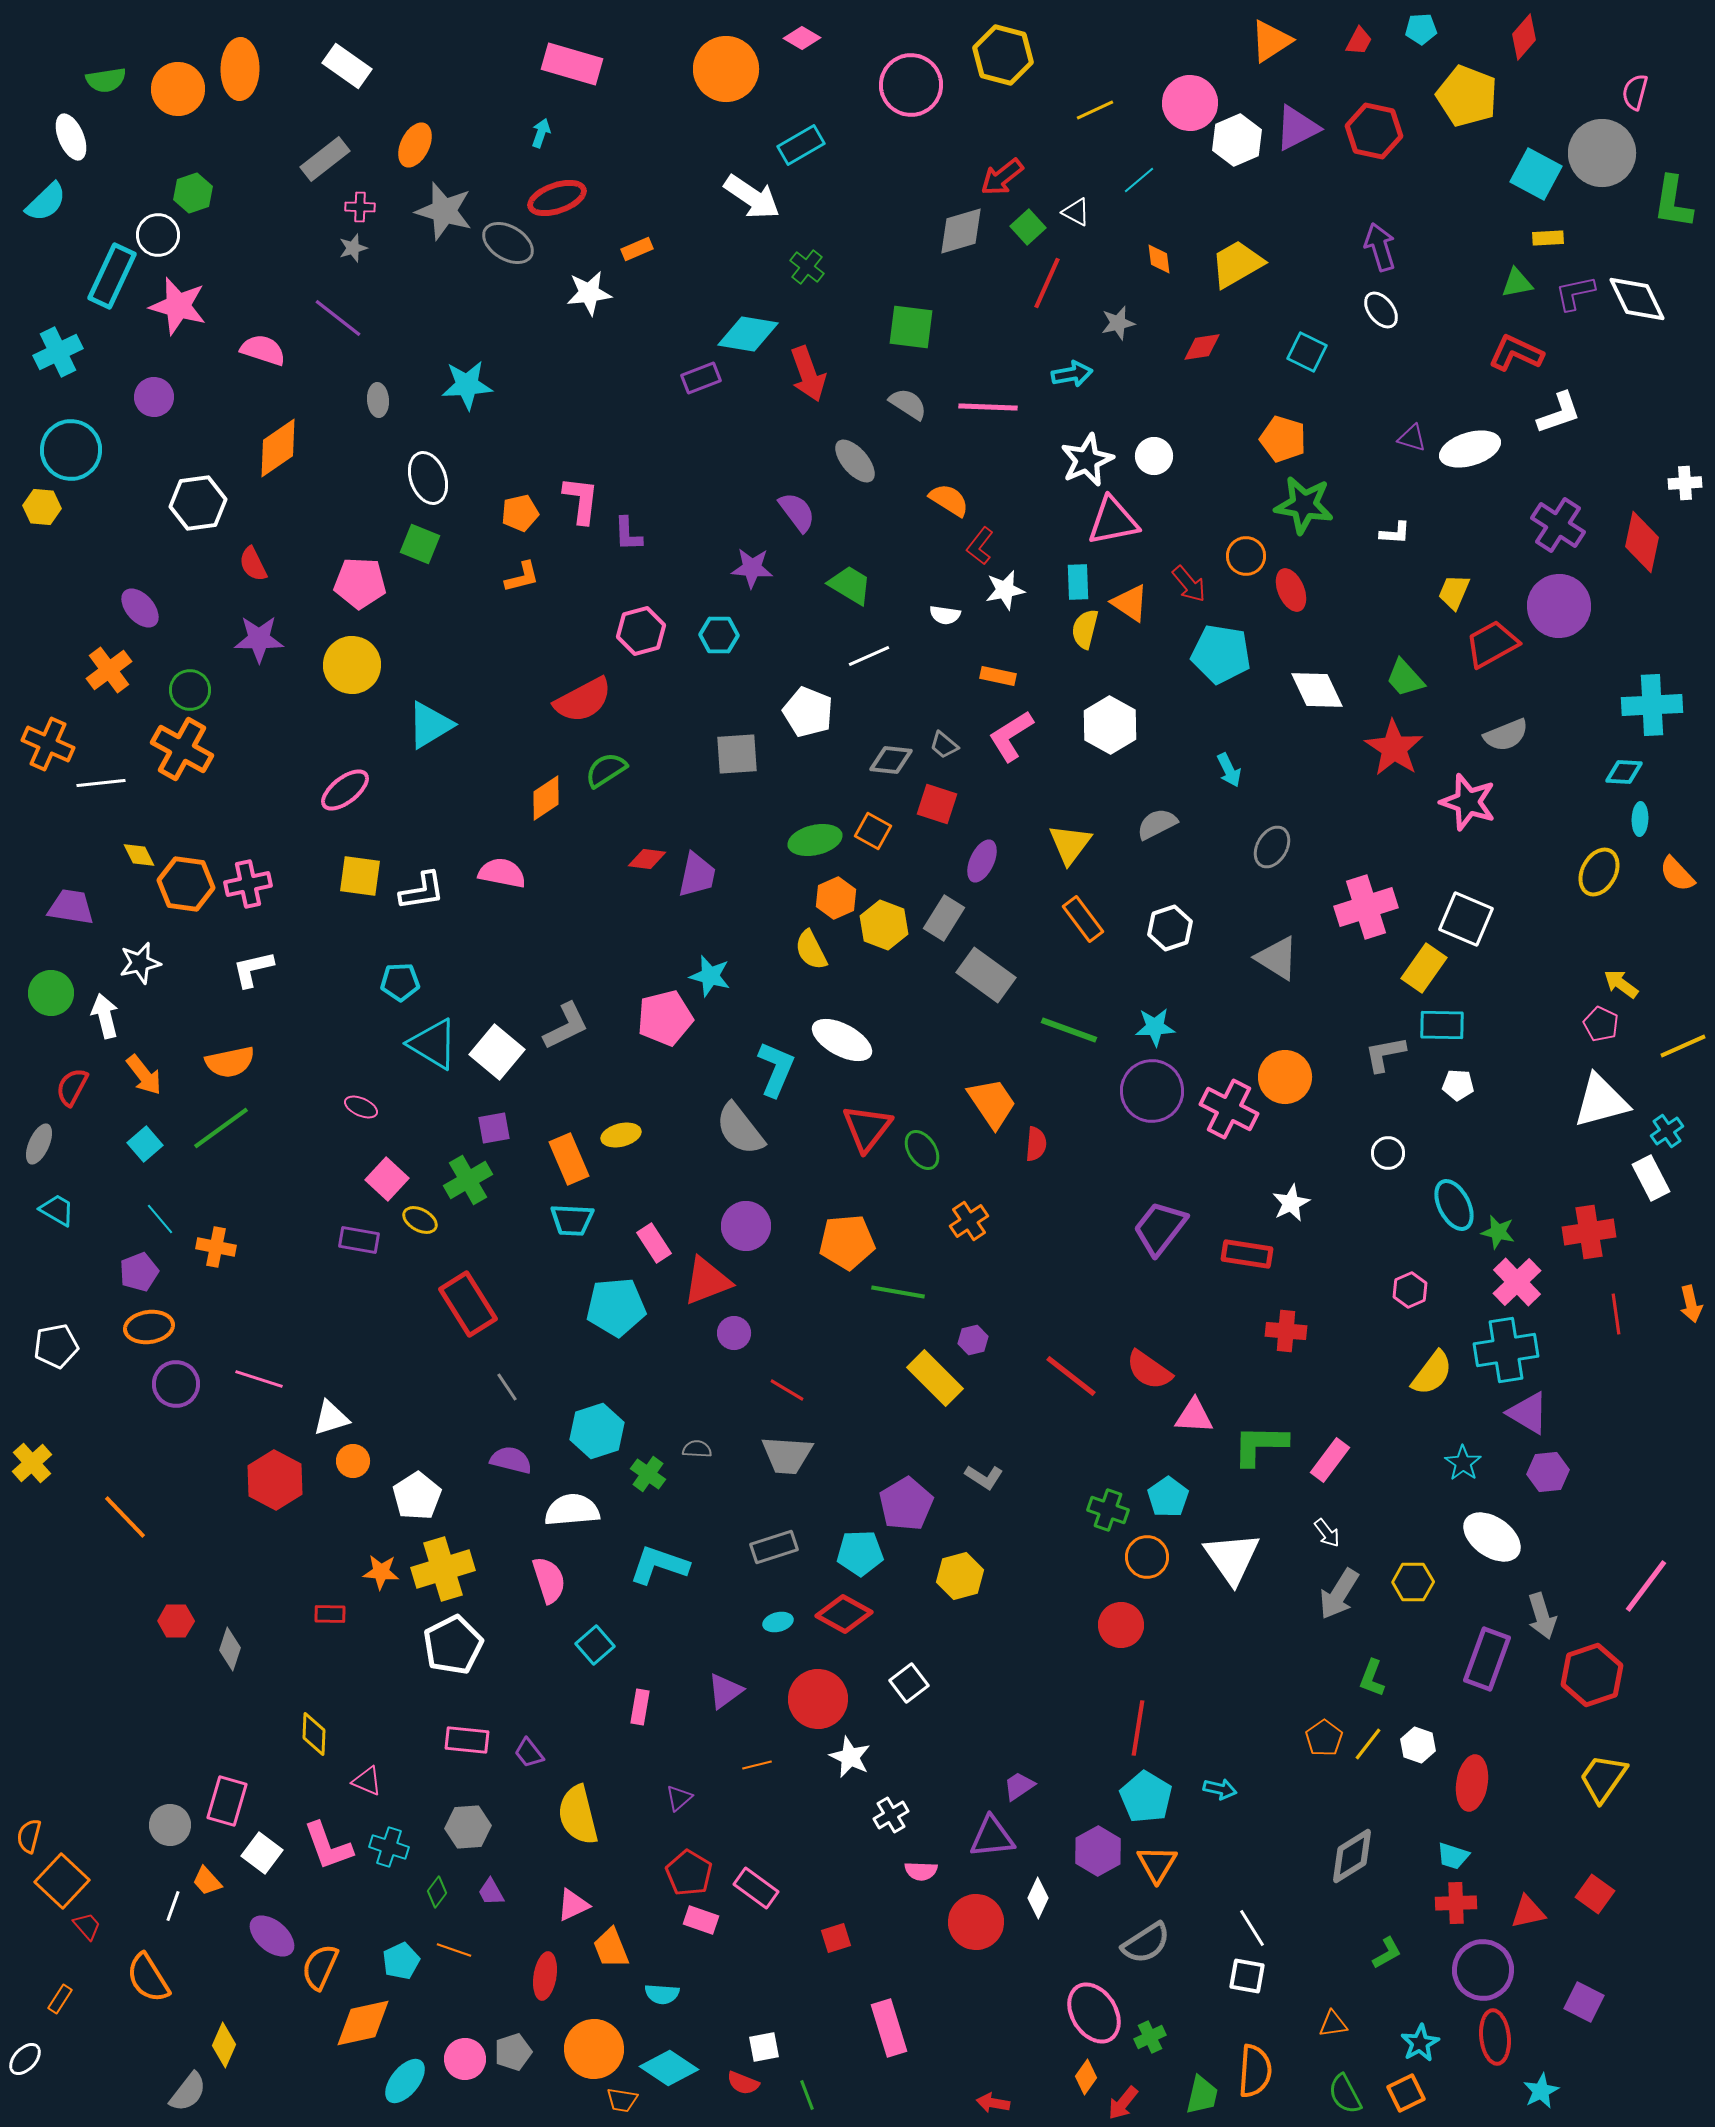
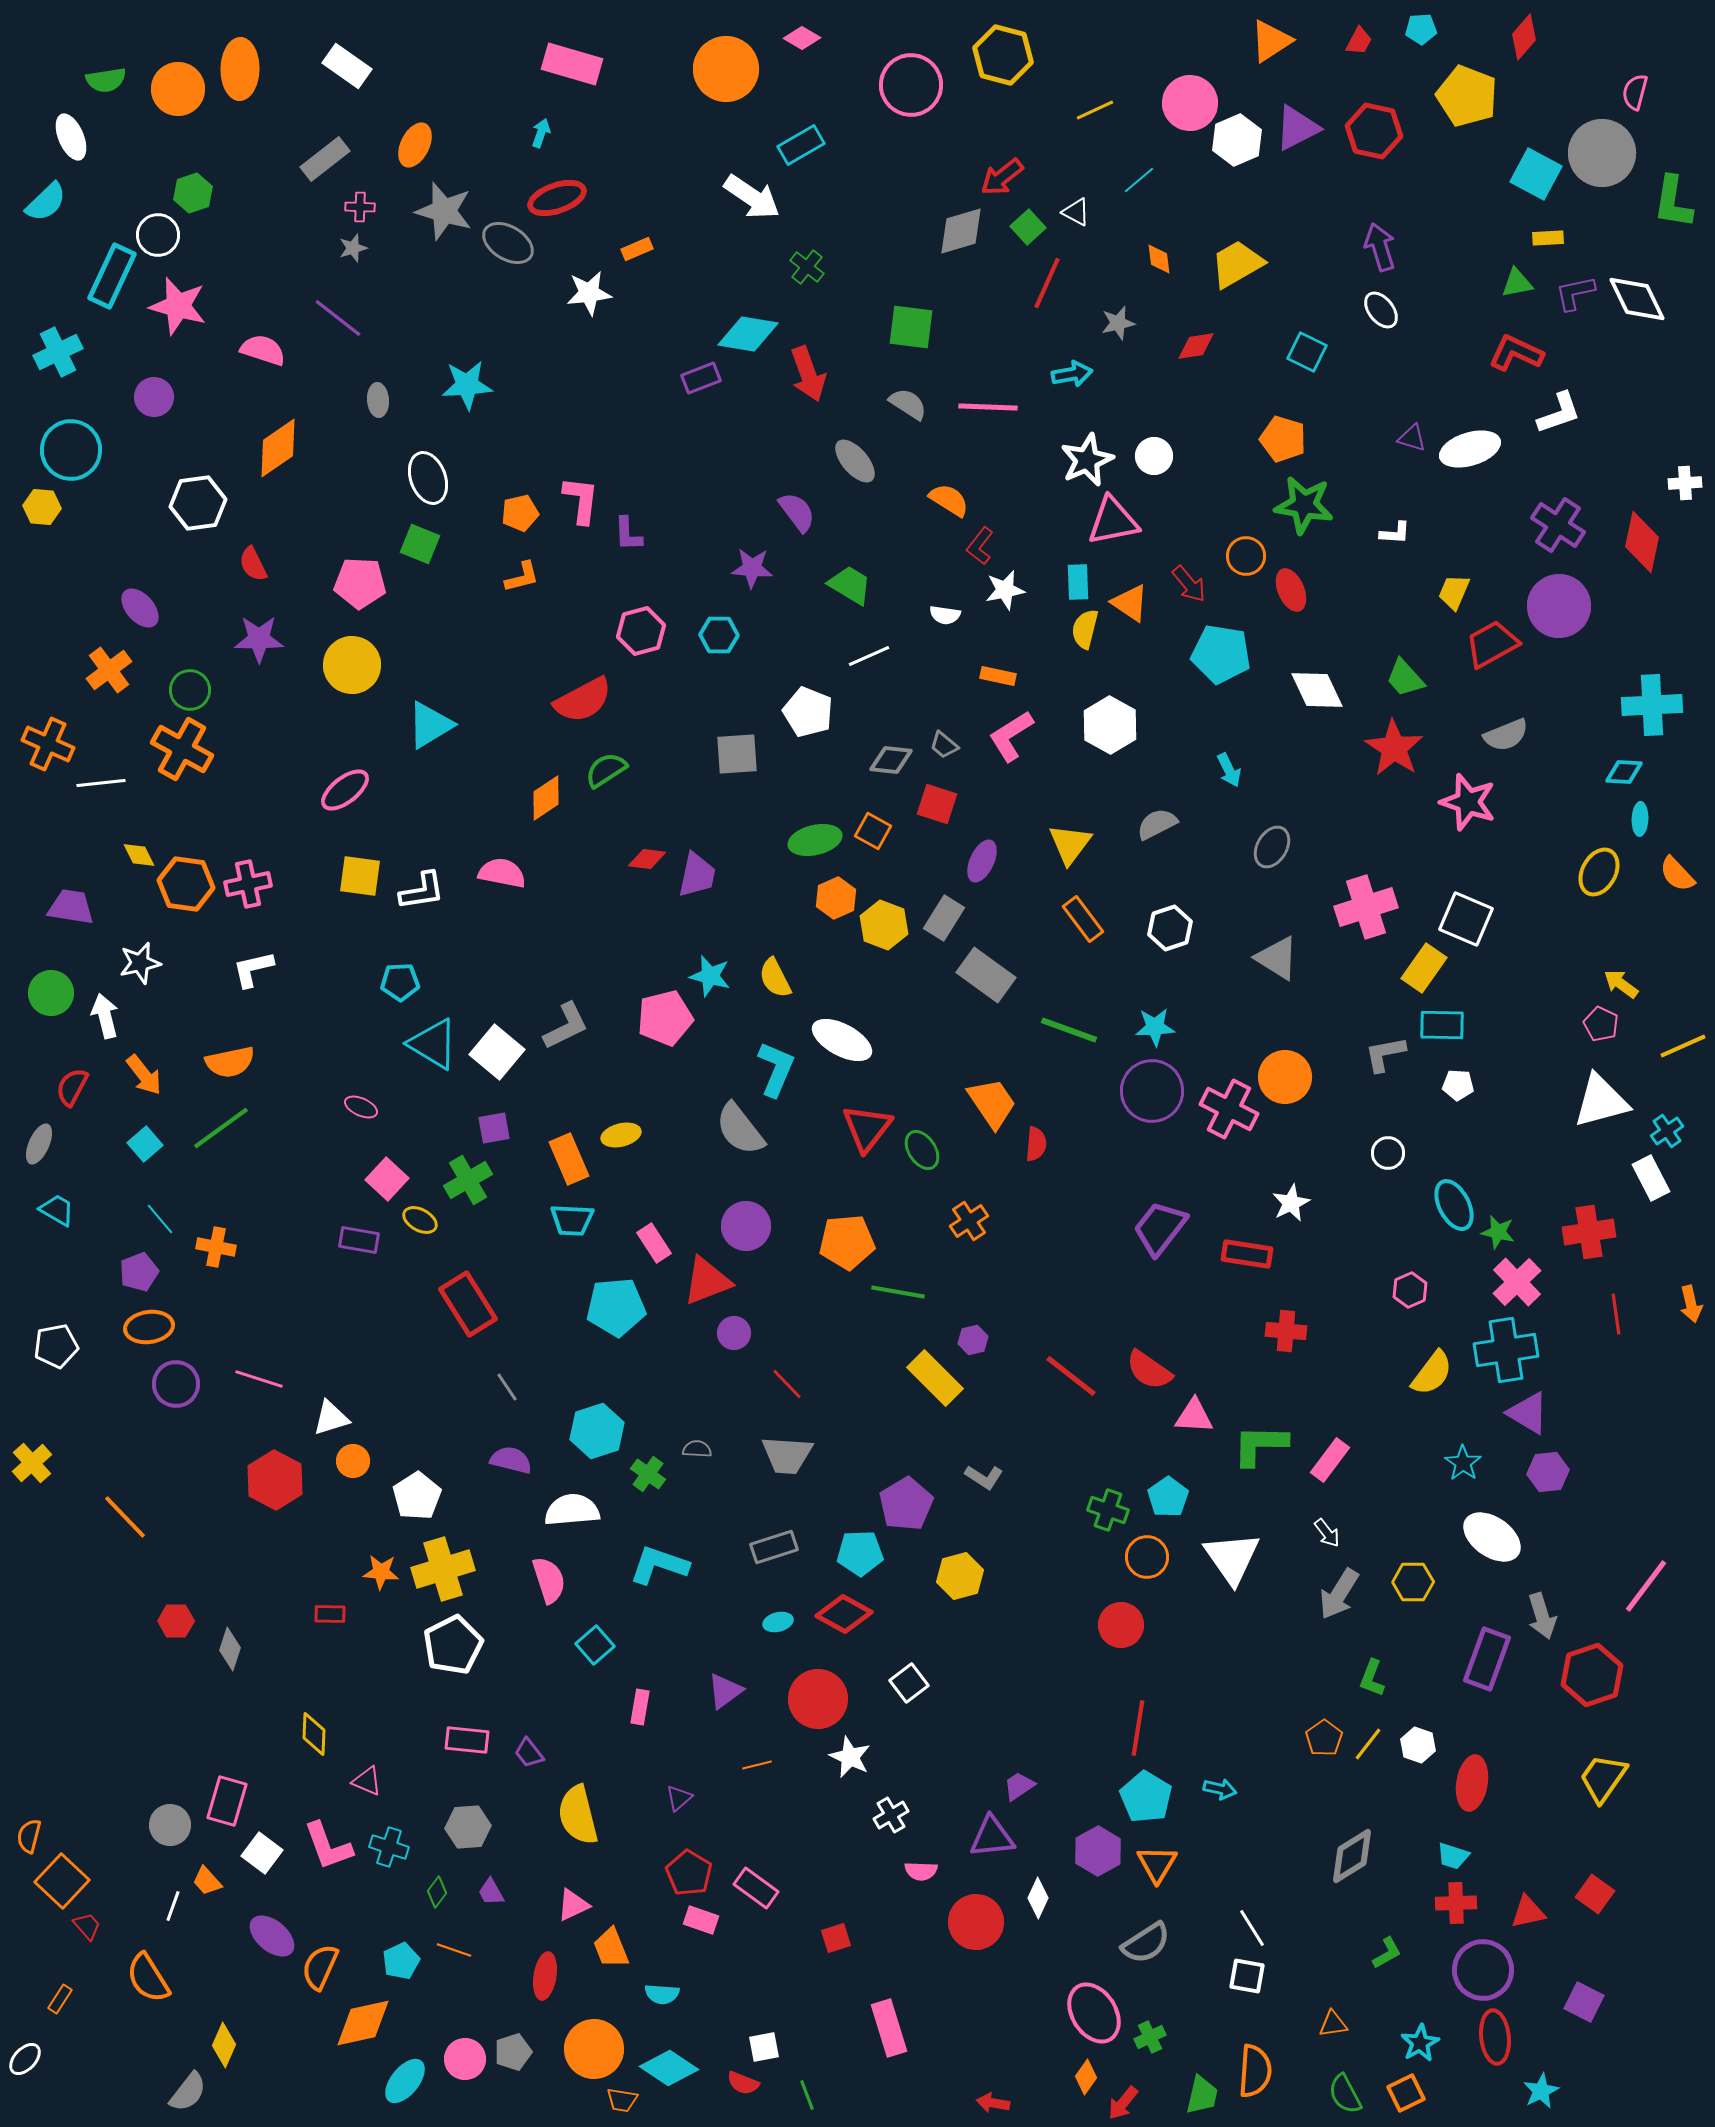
red diamond at (1202, 347): moved 6 px left, 1 px up
yellow semicircle at (811, 950): moved 36 px left, 28 px down
red line at (787, 1390): moved 6 px up; rotated 15 degrees clockwise
